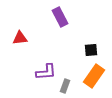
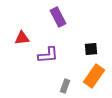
purple rectangle: moved 2 px left
red triangle: moved 2 px right
black square: moved 1 px up
purple L-shape: moved 2 px right, 17 px up
